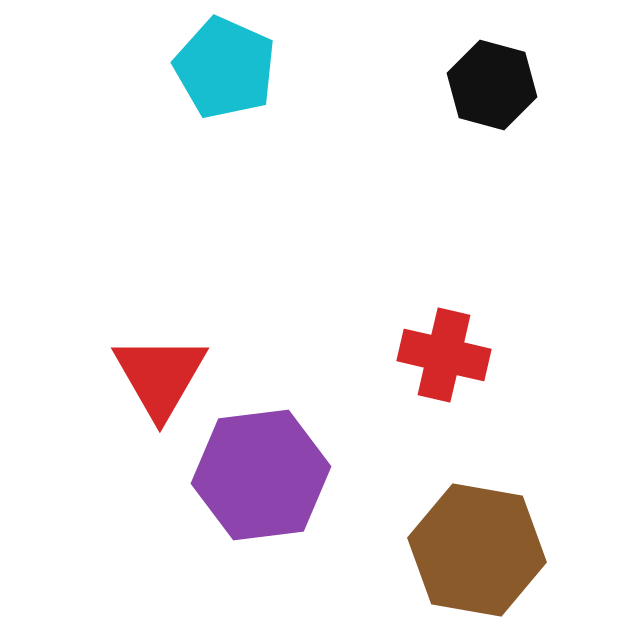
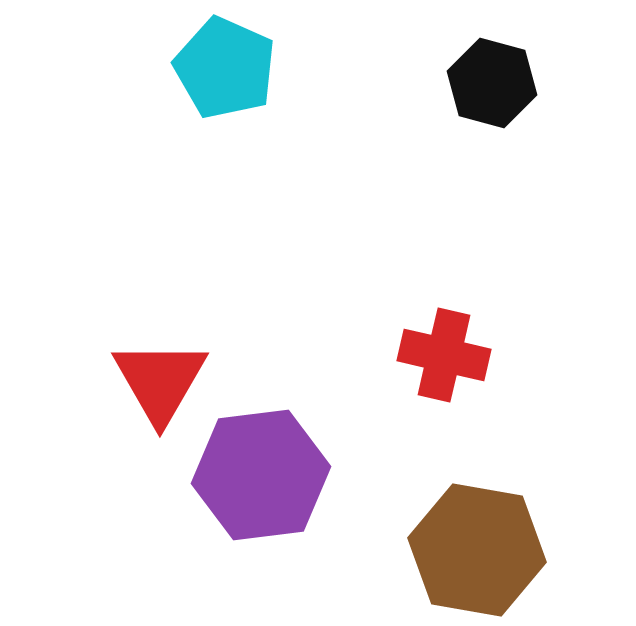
black hexagon: moved 2 px up
red triangle: moved 5 px down
